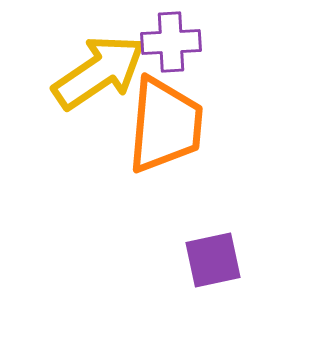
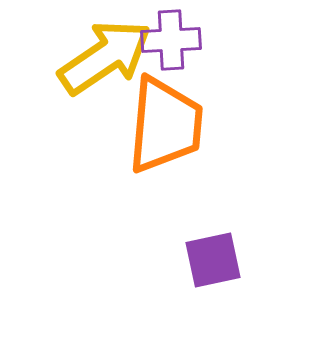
purple cross: moved 2 px up
yellow arrow: moved 6 px right, 15 px up
